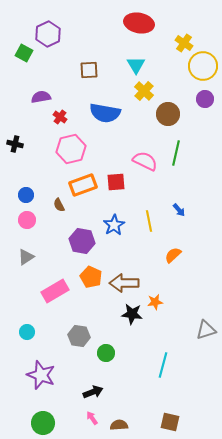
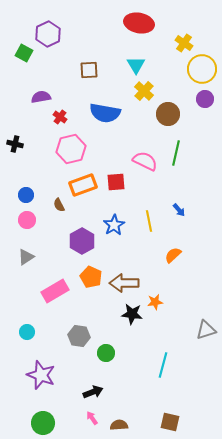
yellow circle at (203, 66): moved 1 px left, 3 px down
purple hexagon at (82, 241): rotated 20 degrees clockwise
